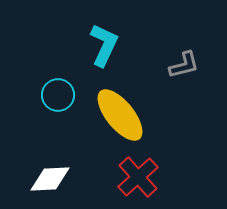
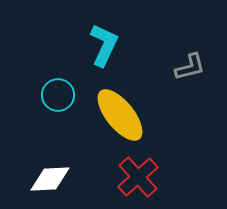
gray L-shape: moved 6 px right, 2 px down
